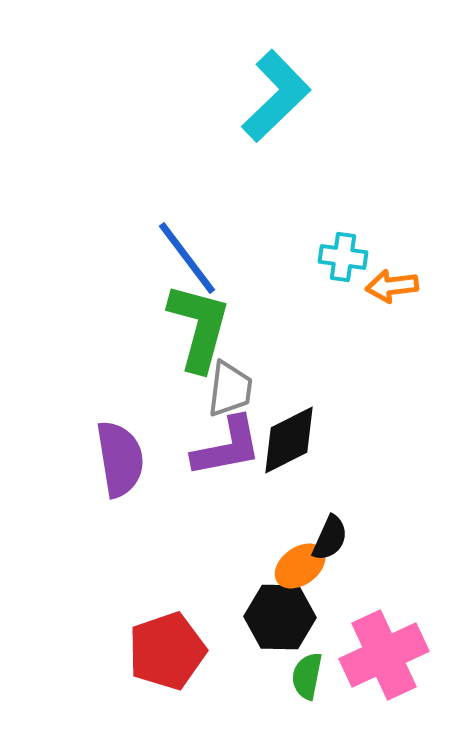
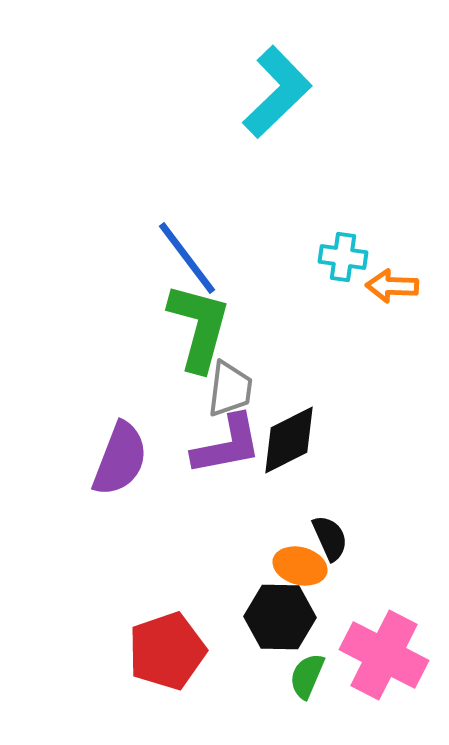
cyan L-shape: moved 1 px right, 4 px up
orange arrow: rotated 9 degrees clockwise
purple L-shape: moved 2 px up
purple semicircle: rotated 30 degrees clockwise
black semicircle: rotated 48 degrees counterclockwise
orange ellipse: rotated 51 degrees clockwise
pink cross: rotated 38 degrees counterclockwise
green semicircle: rotated 12 degrees clockwise
